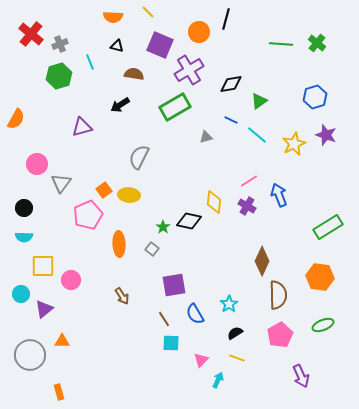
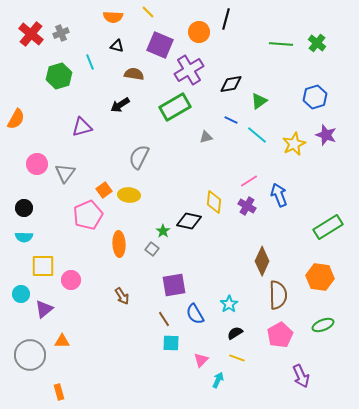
gray cross at (60, 44): moved 1 px right, 11 px up
gray triangle at (61, 183): moved 4 px right, 10 px up
green star at (163, 227): moved 4 px down
